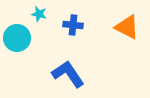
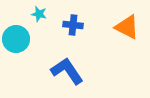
cyan circle: moved 1 px left, 1 px down
blue L-shape: moved 1 px left, 3 px up
